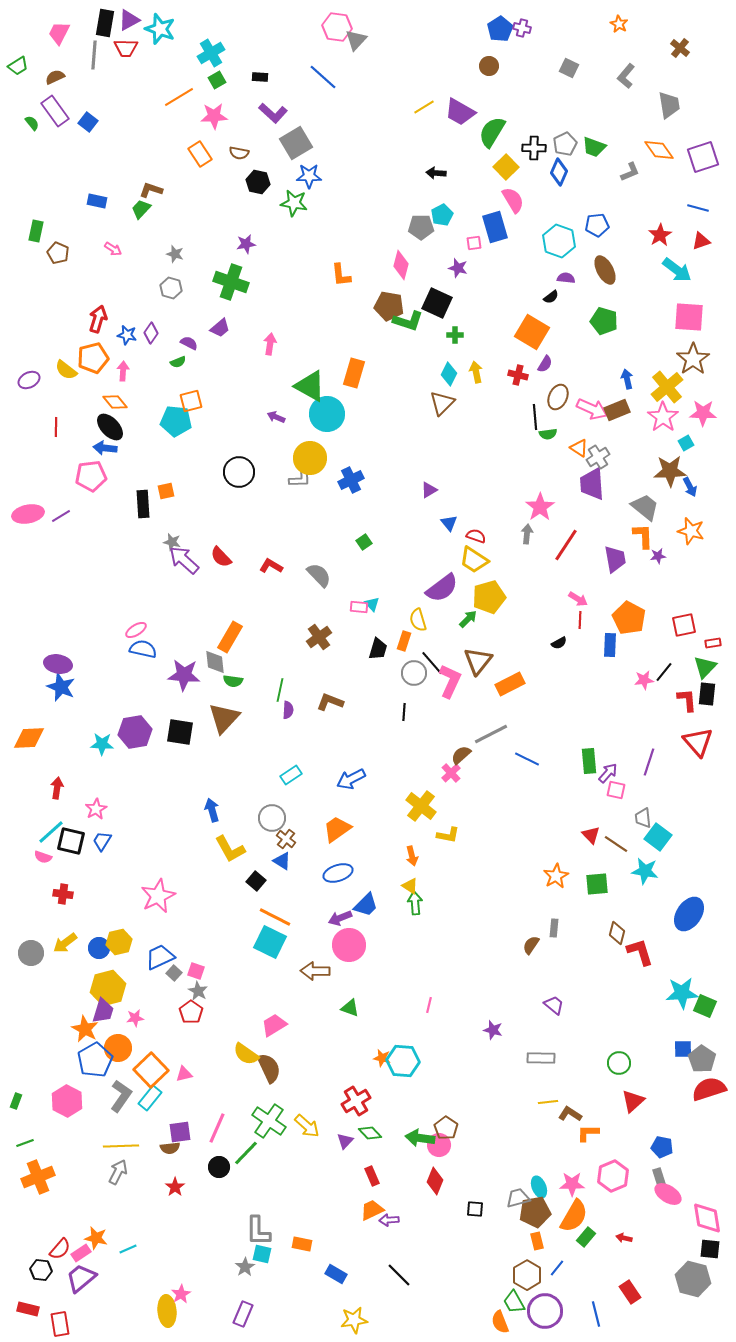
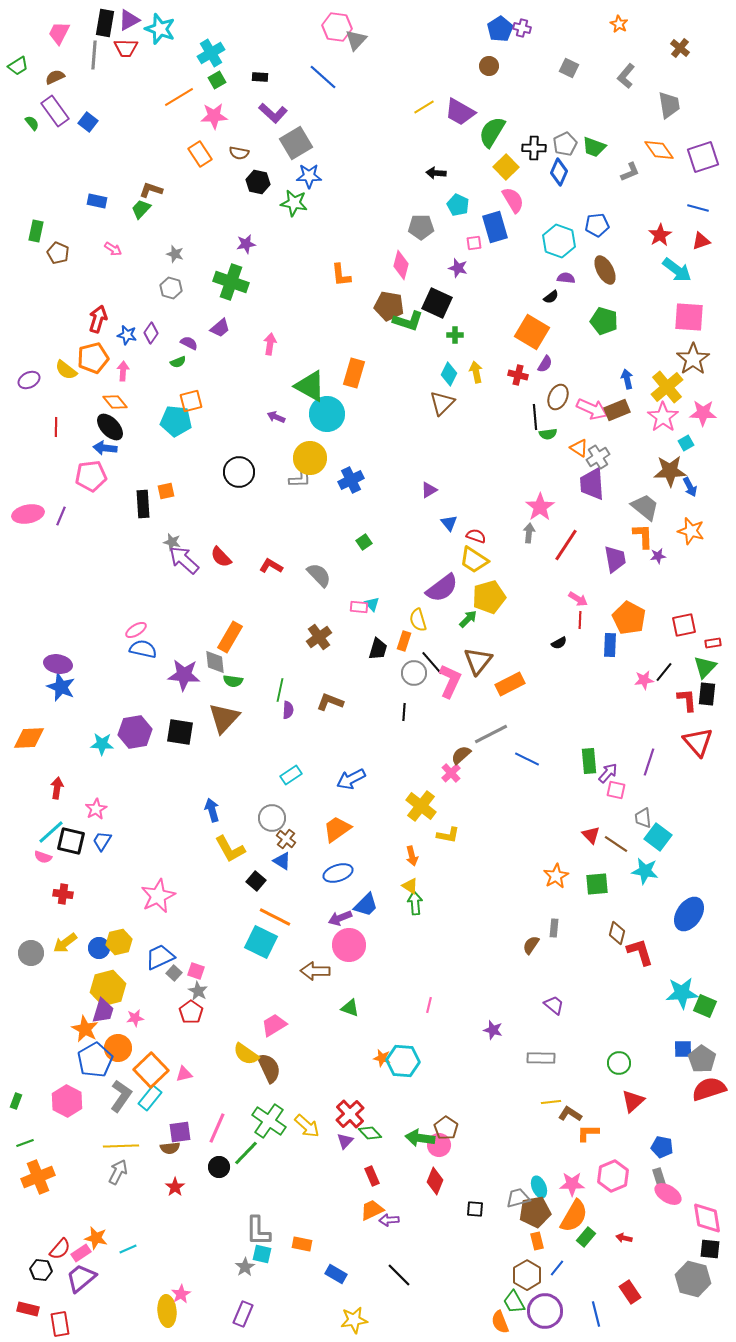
cyan pentagon at (442, 215): moved 16 px right, 10 px up; rotated 20 degrees counterclockwise
purple line at (61, 516): rotated 36 degrees counterclockwise
gray arrow at (527, 534): moved 2 px right, 1 px up
cyan square at (270, 942): moved 9 px left
red cross at (356, 1101): moved 6 px left, 13 px down; rotated 12 degrees counterclockwise
yellow line at (548, 1102): moved 3 px right
